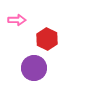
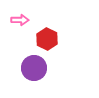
pink arrow: moved 3 px right
